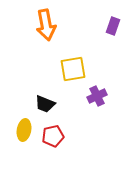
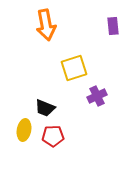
purple rectangle: rotated 24 degrees counterclockwise
yellow square: moved 1 px right, 1 px up; rotated 8 degrees counterclockwise
black trapezoid: moved 4 px down
red pentagon: rotated 10 degrees clockwise
